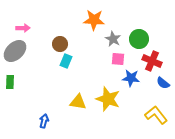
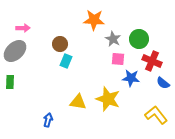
blue arrow: moved 4 px right, 1 px up
